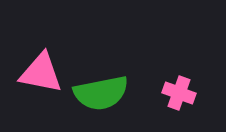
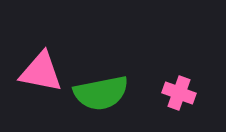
pink triangle: moved 1 px up
